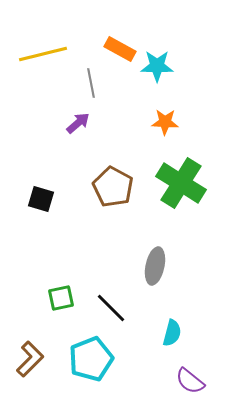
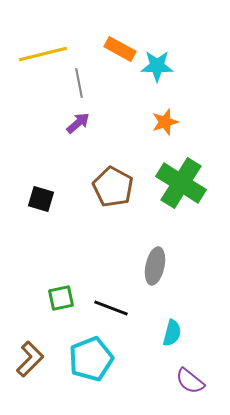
gray line: moved 12 px left
orange star: rotated 20 degrees counterclockwise
black line: rotated 24 degrees counterclockwise
